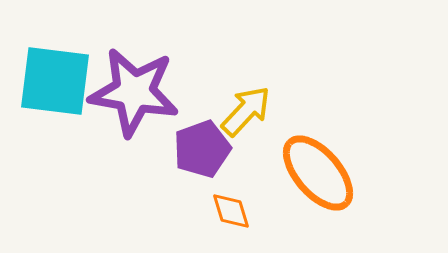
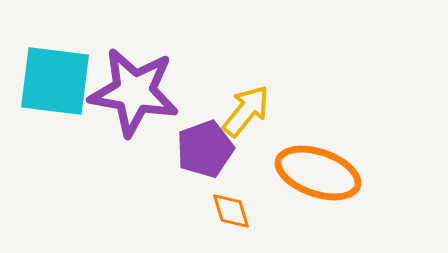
yellow arrow: rotated 4 degrees counterclockwise
purple pentagon: moved 3 px right
orange ellipse: rotated 30 degrees counterclockwise
